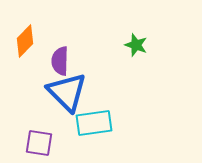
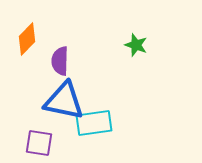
orange diamond: moved 2 px right, 2 px up
blue triangle: moved 3 px left, 9 px down; rotated 33 degrees counterclockwise
